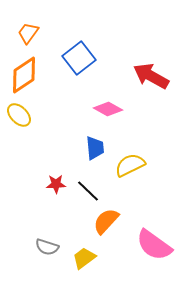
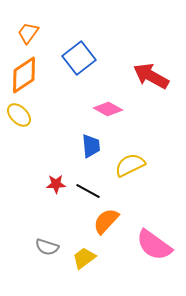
blue trapezoid: moved 4 px left, 2 px up
black line: rotated 15 degrees counterclockwise
